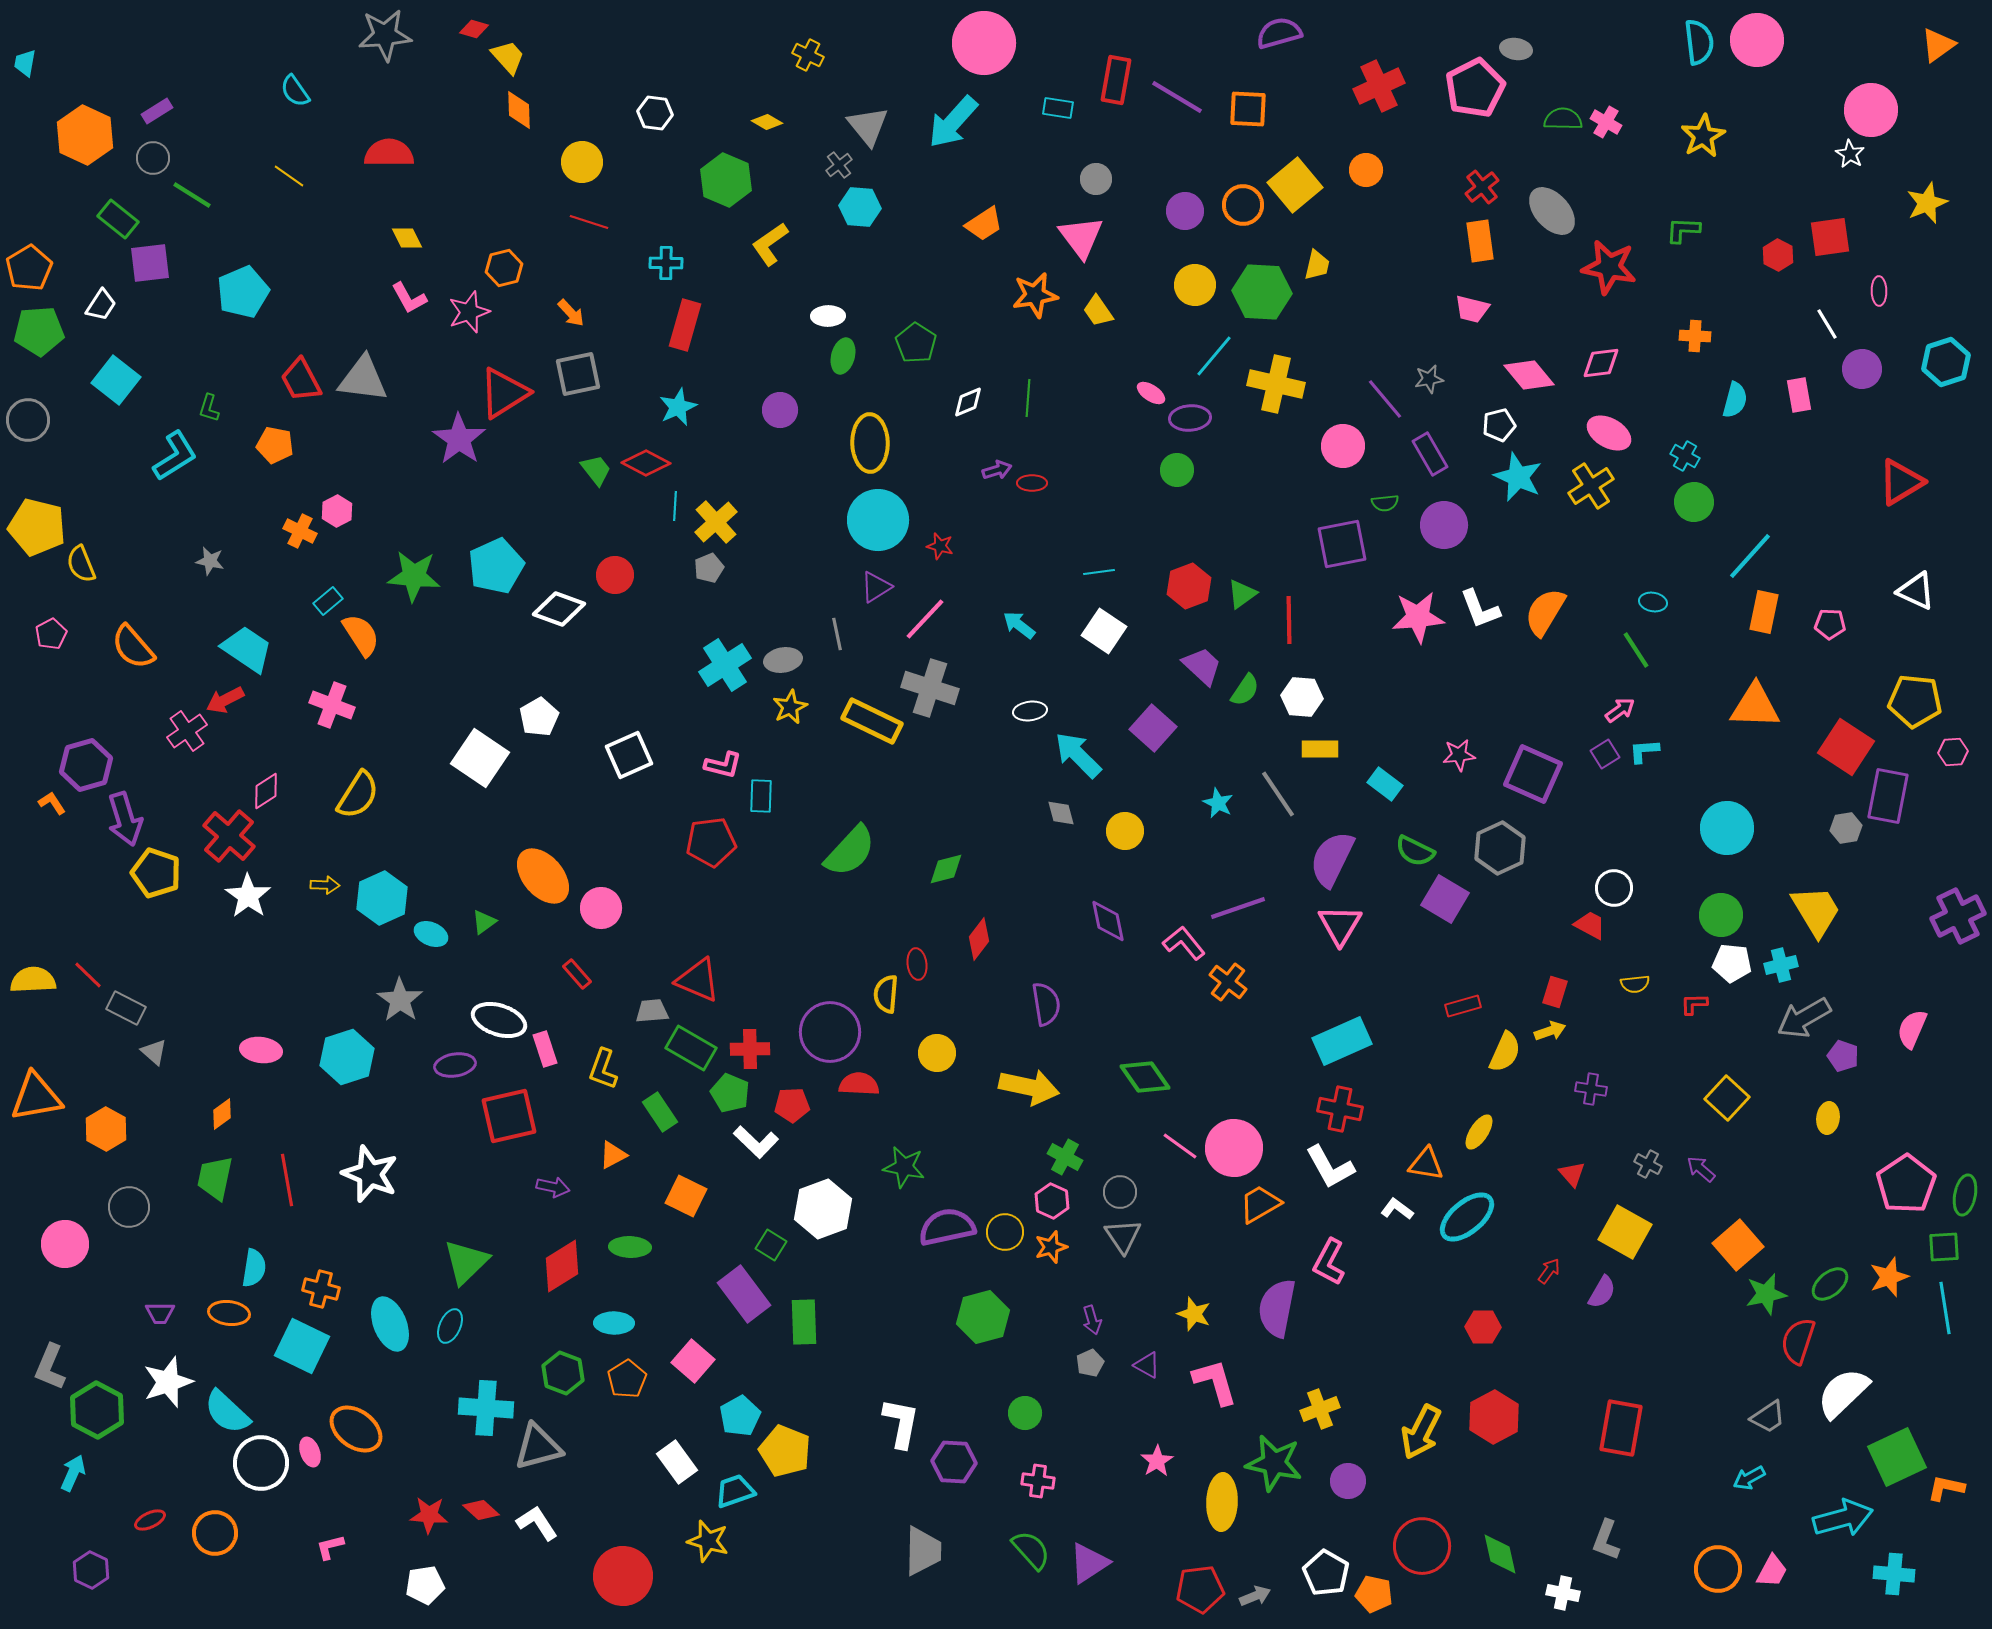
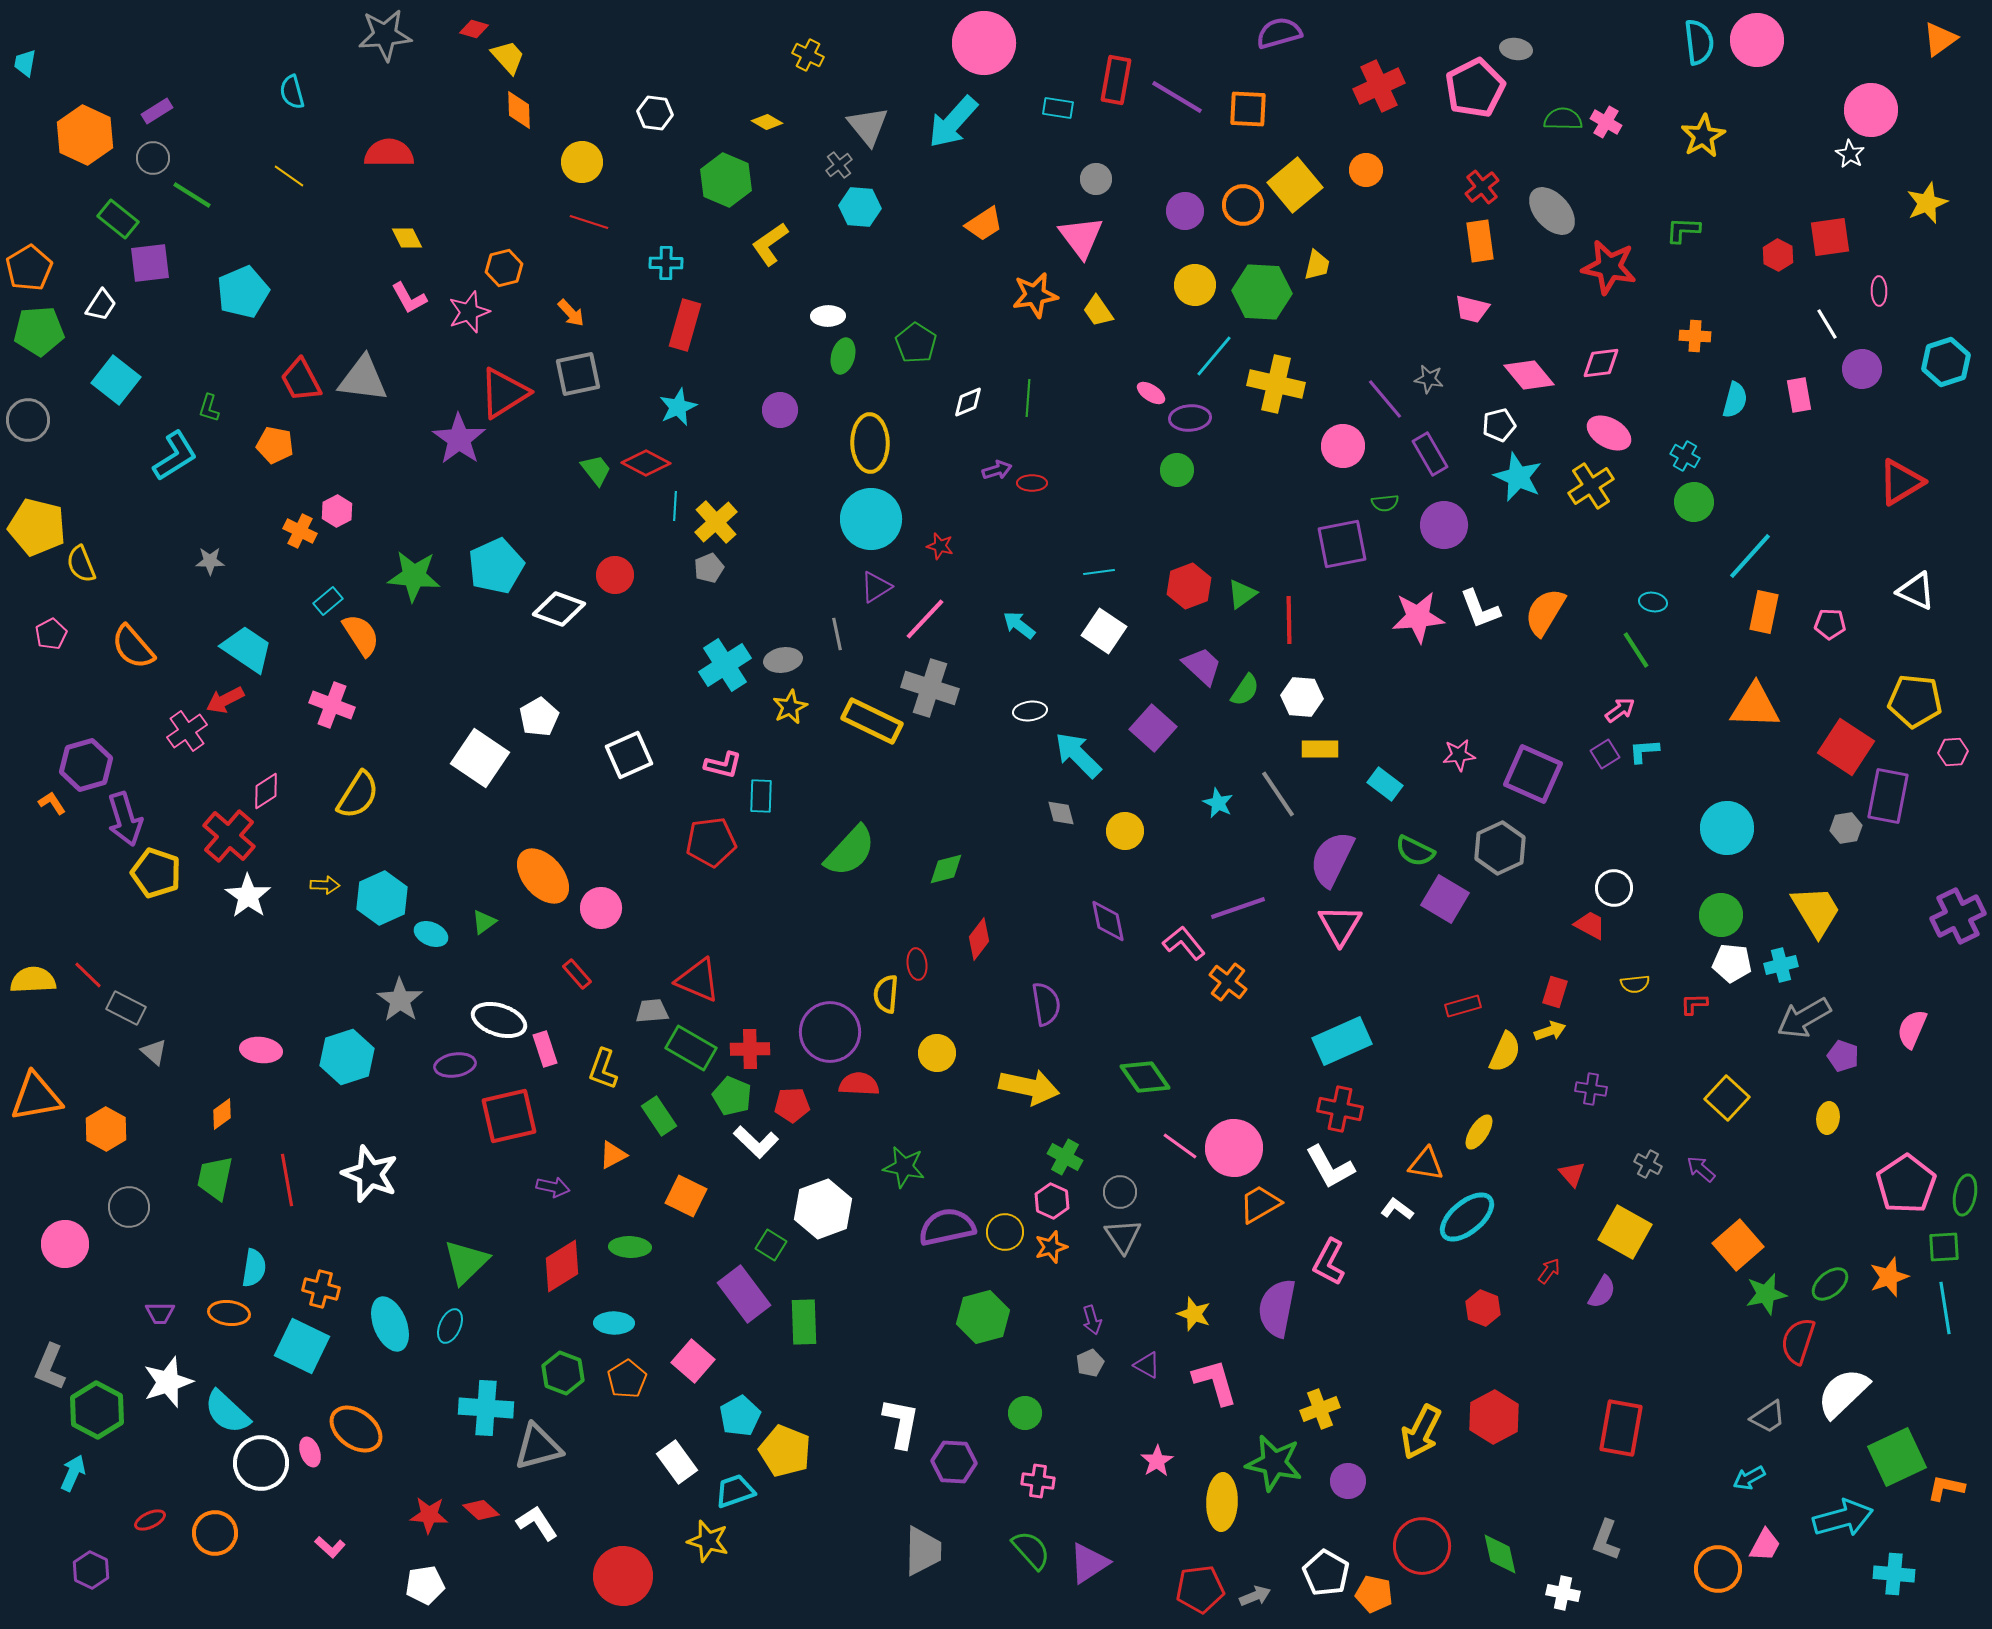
orange triangle at (1938, 45): moved 2 px right, 6 px up
cyan semicircle at (295, 91): moved 3 px left, 1 px down; rotated 20 degrees clockwise
gray star at (1429, 379): rotated 20 degrees clockwise
cyan circle at (878, 520): moved 7 px left, 1 px up
gray star at (210, 561): rotated 12 degrees counterclockwise
green pentagon at (730, 1093): moved 2 px right, 3 px down
green rectangle at (660, 1112): moved 1 px left, 4 px down
red hexagon at (1483, 1327): moved 19 px up; rotated 20 degrees clockwise
pink L-shape at (330, 1547): rotated 124 degrees counterclockwise
pink trapezoid at (1772, 1571): moved 7 px left, 26 px up
